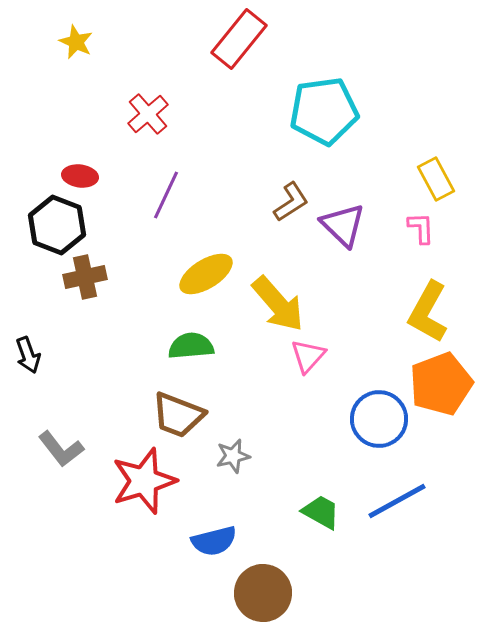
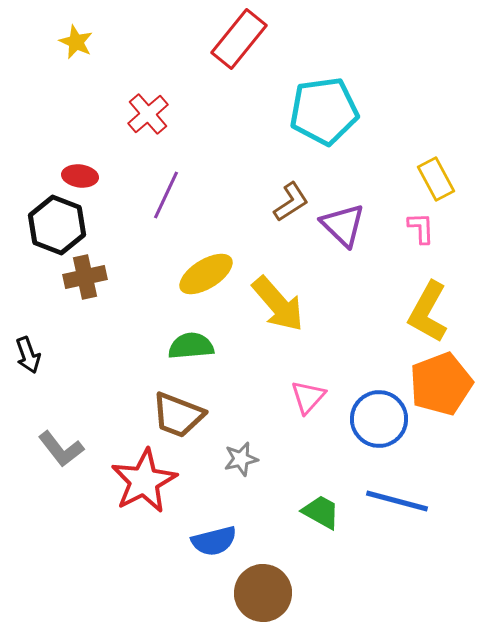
pink triangle: moved 41 px down
gray star: moved 8 px right, 3 px down
red star: rotated 10 degrees counterclockwise
blue line: rotated 44 degrees clockwise
